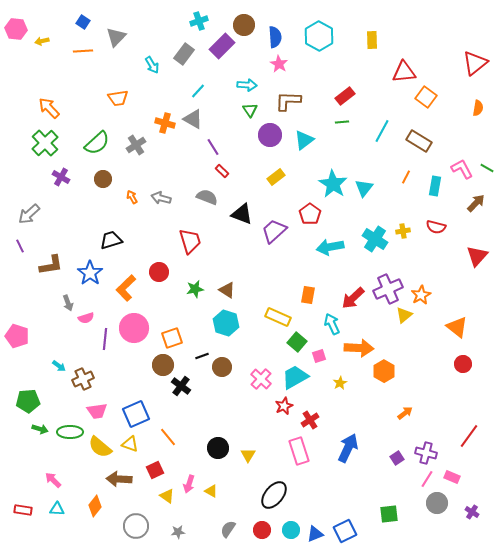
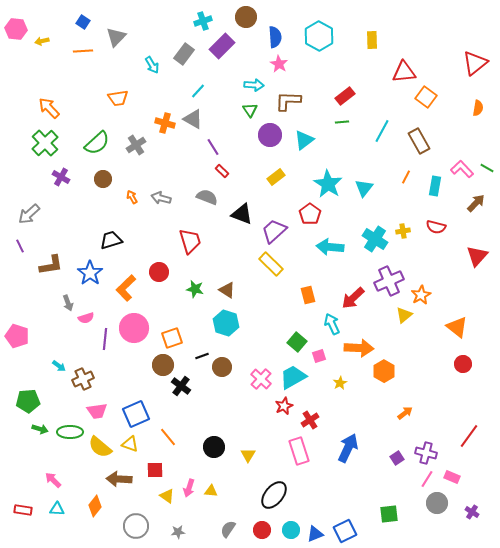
cyan cross at (199, 21): moved 4 px right
brown circle at (244, 25): moved 2 px right, 8 px up
cyan arrow at (247, 85): moved 7 px right
brown rectangle at (419, 141): rotated 30 degrees clockwise
pink L-shape at (462, 169): rotated 15 degrees counterclockwise
cyan star at (333, 184): moved 5 px left
cyan arrow at (330, 247): rotated 16 degrees clockwise
green star at (195, 289): rotated 24 degrees clockwise
purple cross at (388, 289): moved 1 px right, 8 px up
orange rectangle at (308, 295): rotated 24 degrees counterclockwise
yellow rectangle at (278, 317): moved 7 px left, 53 px up; rotated 20 degrees clockwise
cyan trapezoid at (295, 377): moved 2 px left
black circle at (218, 448): moved 4 px left, 1 px up
red square at (155, 470): rotated 24 degrees clockwise
pink arrow at (189, 484): moved 4 px down
yellow triangle at (211, 491): rotated 24 degrees counterclockwise
